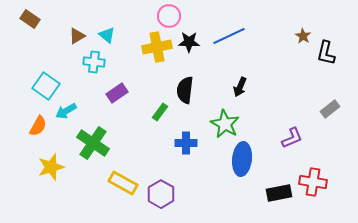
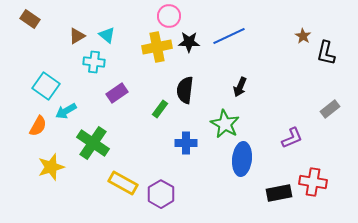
green rectangle: moved 3 px up
